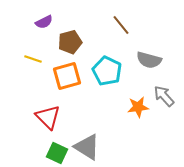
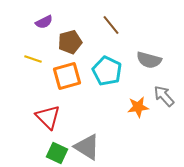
brown line: moved 10 px left
